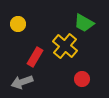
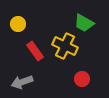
yellow cross: rotated 15 degrees counterclockwise
red rectangle: moved 6 px up; rotated 66 degrees counterclockwise
